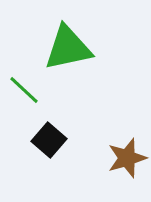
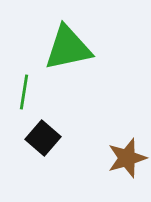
green line: moved 2 px down; rotated 56 degrees clockwise
black square: moved 6 px left, 2 px up
